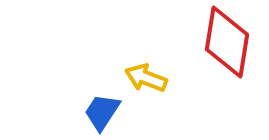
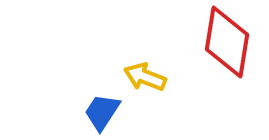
yellow arrow: moved 1 px left, 1 px up
